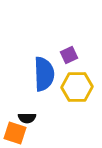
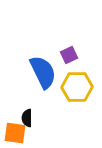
blue semicircle: moved 1 px left, 2 px up; rotated 24 degrees counterclockwise
black semicircle: rotated 90 degrees clockwise
orange square: rotated 10 degrees counterclockwise
